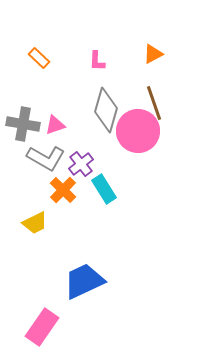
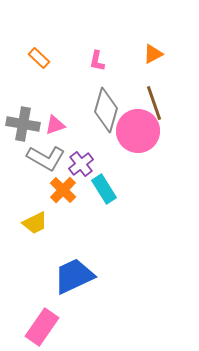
pink L-shape: rotated 10 degrees clockwise
blue trapezoid: moved 10 px left, 5 px up
